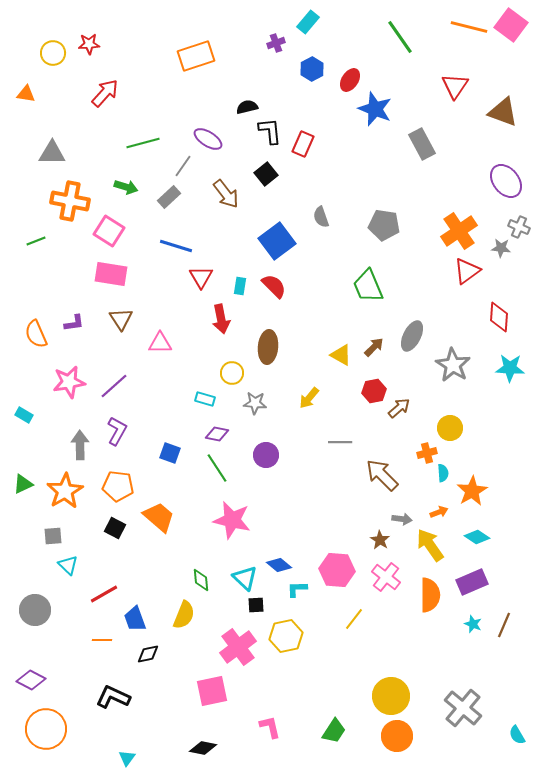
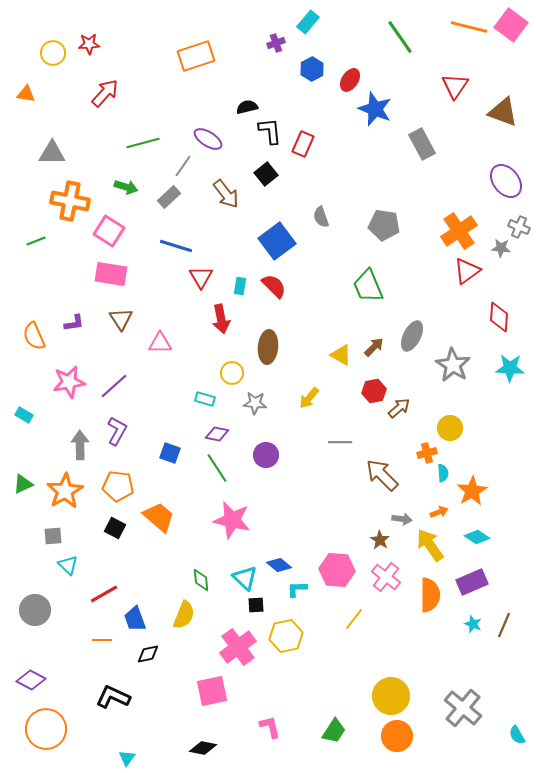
orange semicircle at (36, 334): moved 2 px left, 2 px down
